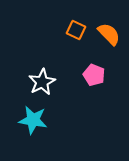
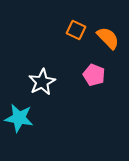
orange semicircle: moved 1 px left, 4 px down
cyan star: moved 14 px left, 2 px up
